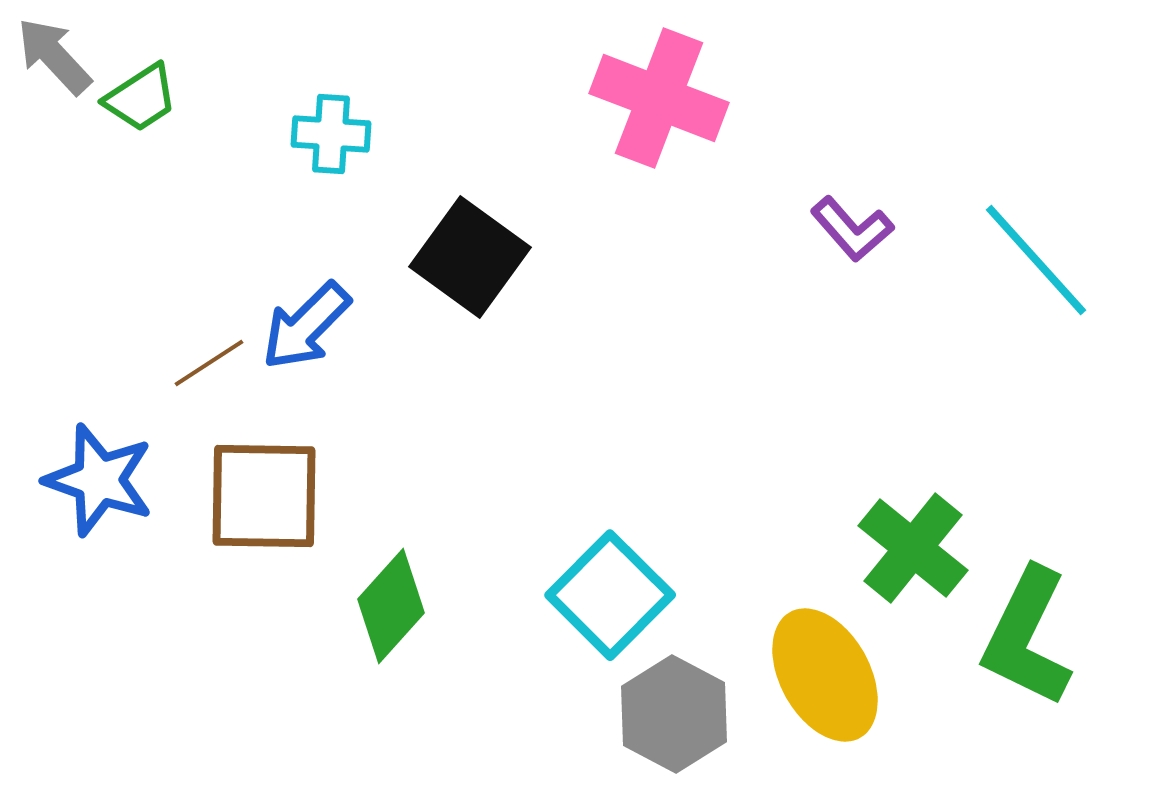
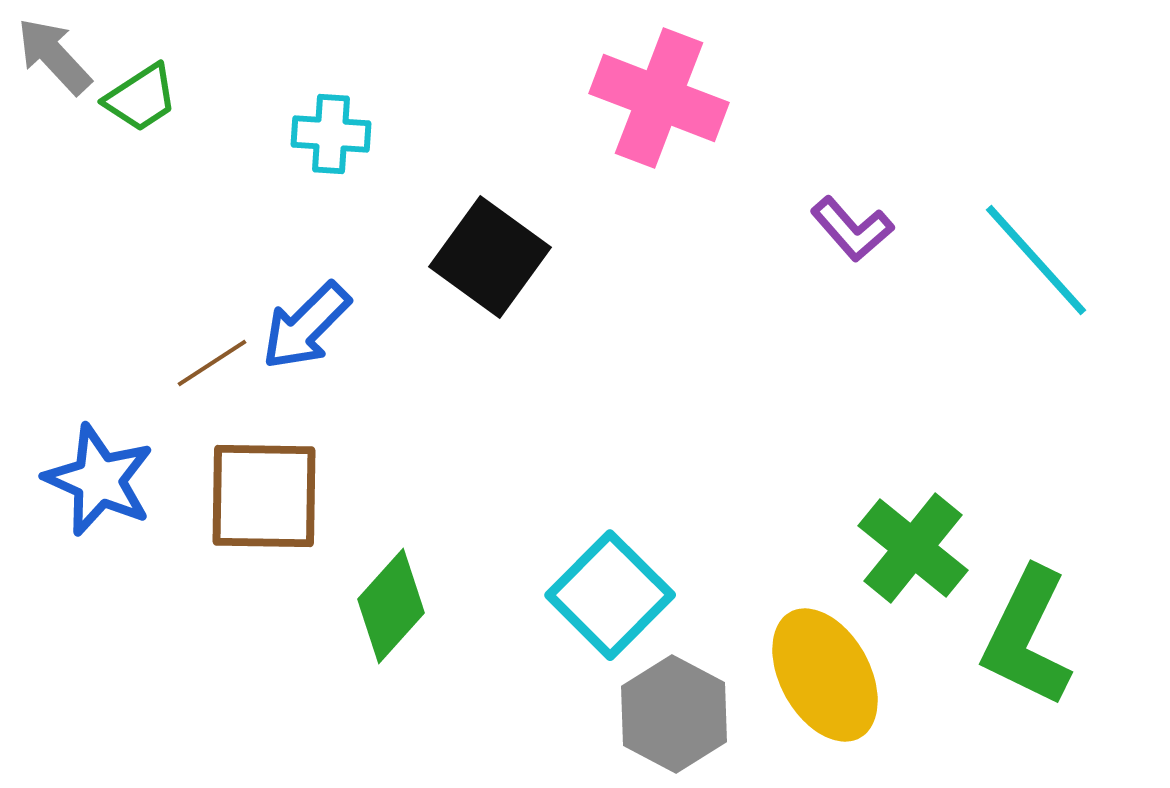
black square: moved 20 px right
brown line: moved 3 px right
blue star: rotated 5 degrees clockwise
